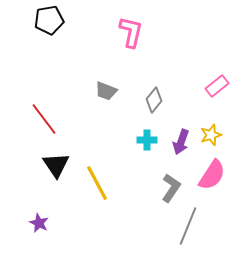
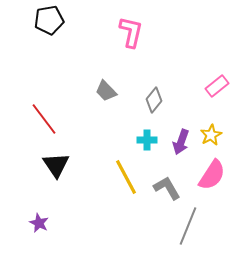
gray trapezoid: rotated 25 degrees clockwise
yellow star: rotated 10 degrees counterclockwise
yellow line: moved 29 px right, 6 px up
gray L-shape: moved 4 px left; rotated 64 degrees counterclockwise
